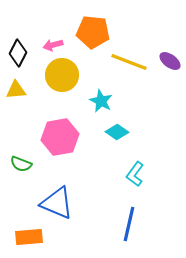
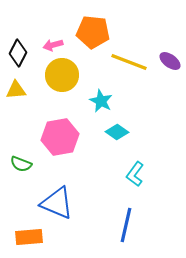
blue line: moved 3 px left, 1 px down
